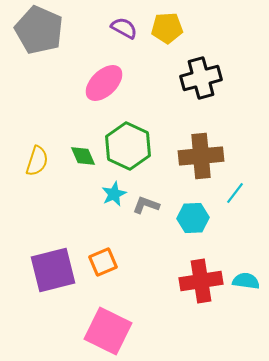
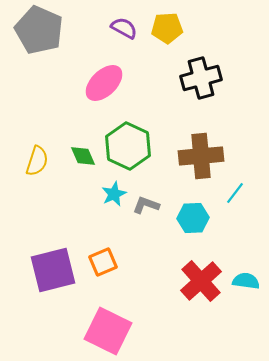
red cross: rotated 33 degrees counterclockwise
